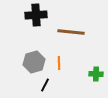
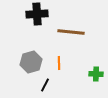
black cross: moved 1 px right, 1 px up
gray hexagon: moved 3 px left
